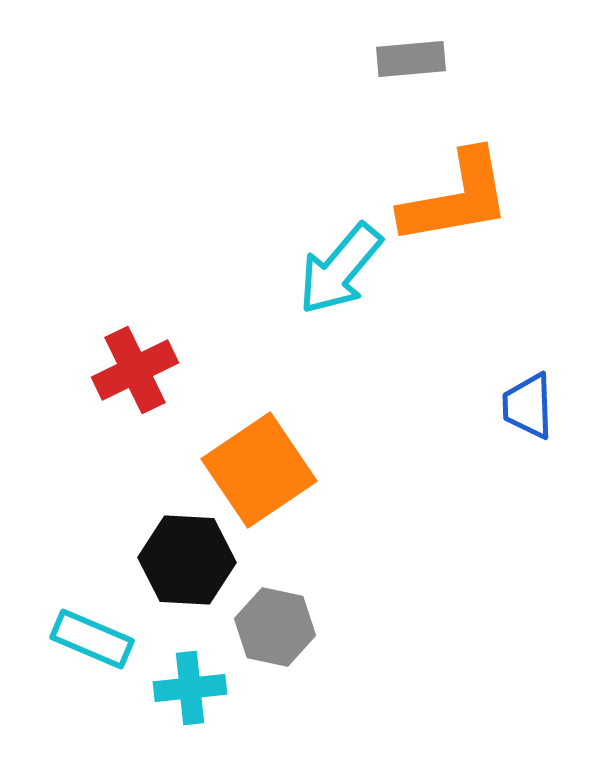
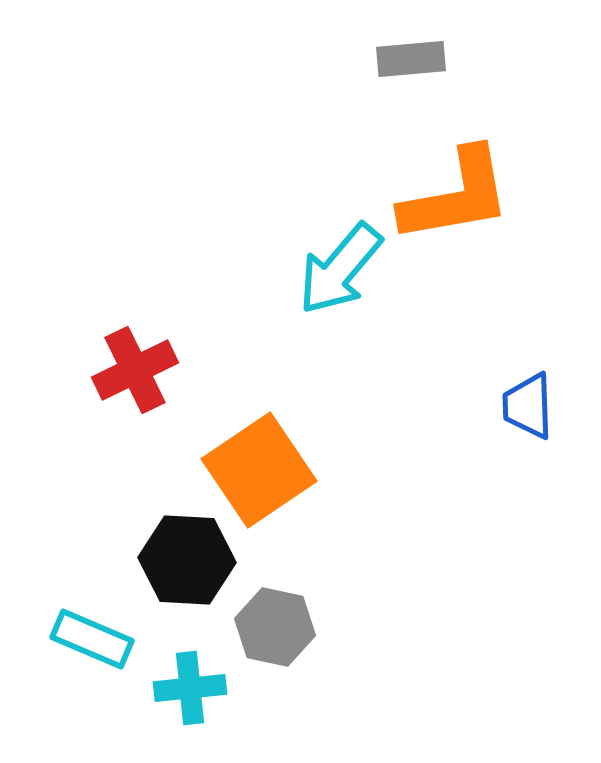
orange L-shape: moved 2 px up
